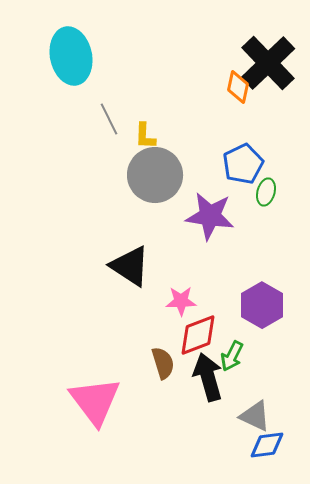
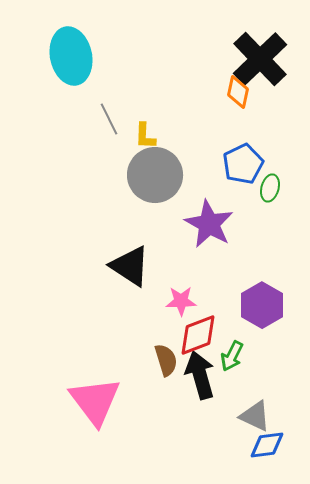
black cross: moved 8 px left, 4 px up
orange diamond: moved 5 px down
green ellipse: moved 4 px right, 4 px up
purple star: moved 1 px left, 8 px down; rotated 21 degrees clockwise
brown semicircle: moved 3 px right, 3 px up
black arrow: moved 8 px left, 2 px up
